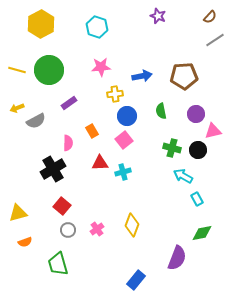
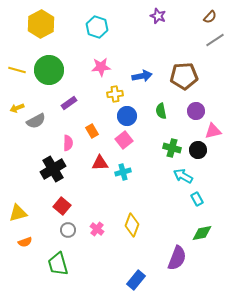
purple circle: moved 3 px up
pink cross: rotated 16 degrees counterclockwise
